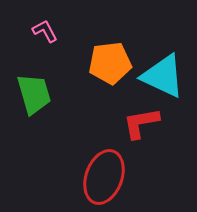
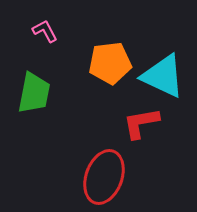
green trapezoid: moved 1 px up; rotated 27 degrees clockwise
